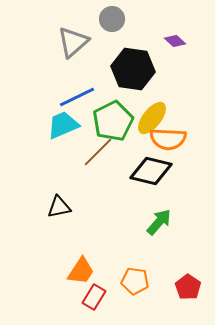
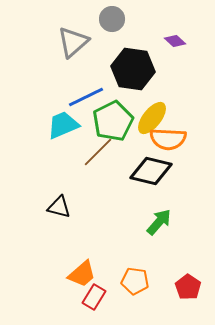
blue line: moved 9 px right
black triangle: rotated 25 degrees clockwise
orange trapezoid: moved 1 px right, 3 px down; rotated 16 degrees clockwise
